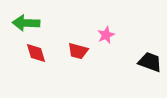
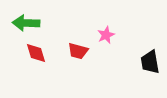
black trapezoid: rotated 120 degrees counterclockwise
